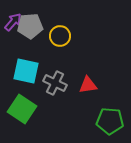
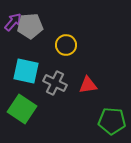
yellow circle: moved 6 px right, 9 px down
green pentagon: moved 2 px right
